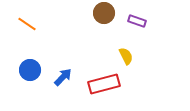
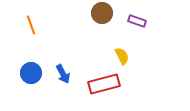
brown circle: moved 2 px left
orange line: moved 4 px right, 1 px down; rotated 36 degrees clockwise
yellow semicircle: moved 4 px left
blue circle: moved 1 px right, 3 px down
blue arrow: moved 3 px up; rotated 108 degrees clockwise
